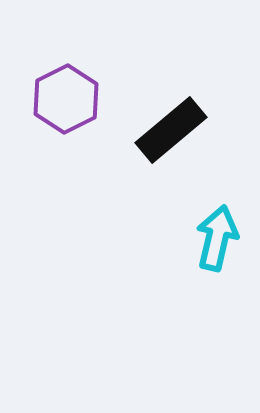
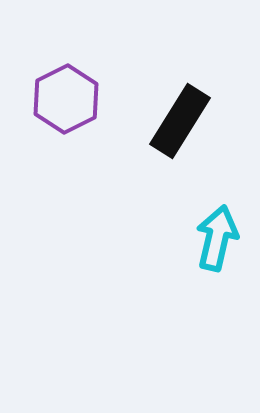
black rectangle: moved 9 px right, 9 px up; rotated 18 degrees counterclockwise
